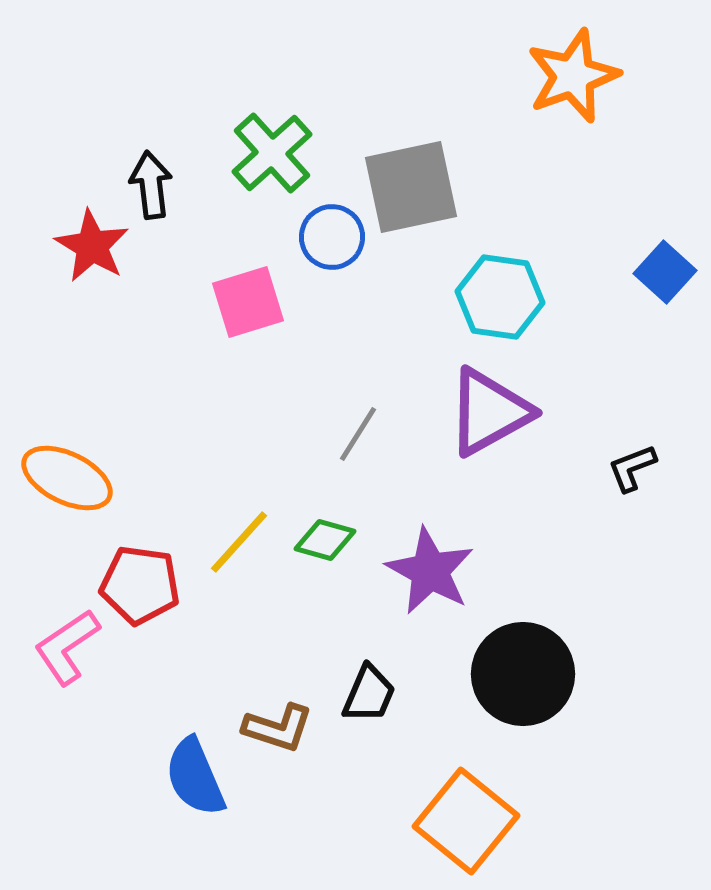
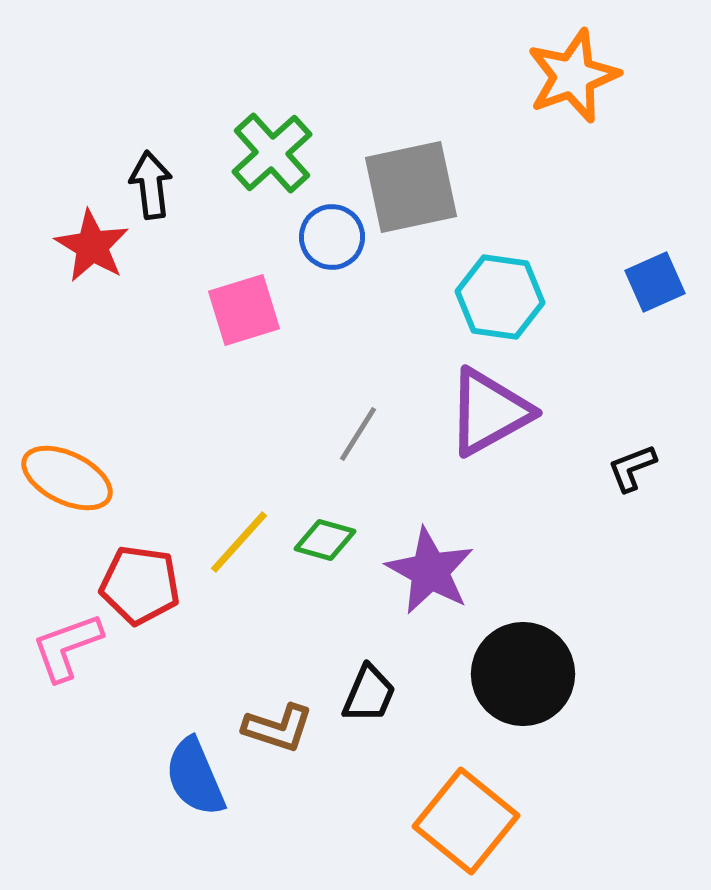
blue square: moved 10 px left, 10 px down; rotated 24 degrees clockwise
pink square: moved 4 px left, 8 px down
pink L-shape: rotated 14 degrees clockwise
